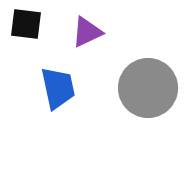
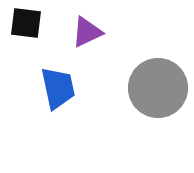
black square: moved 1 px up
gray circle: moved 10 px right
